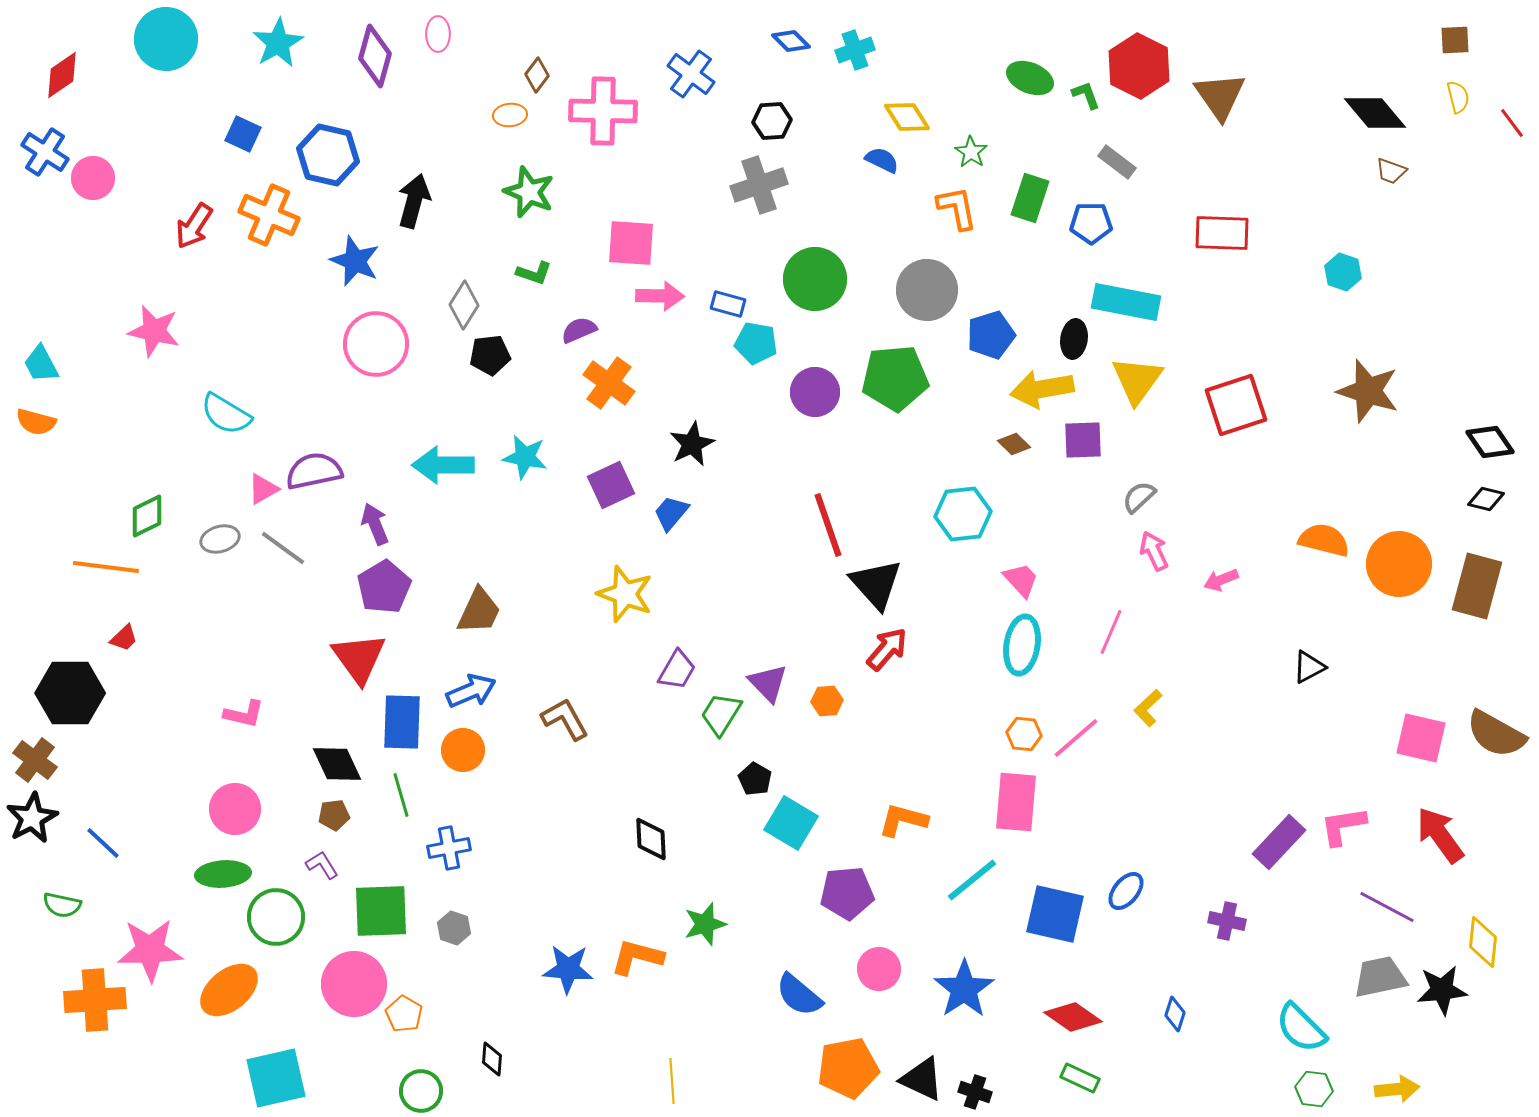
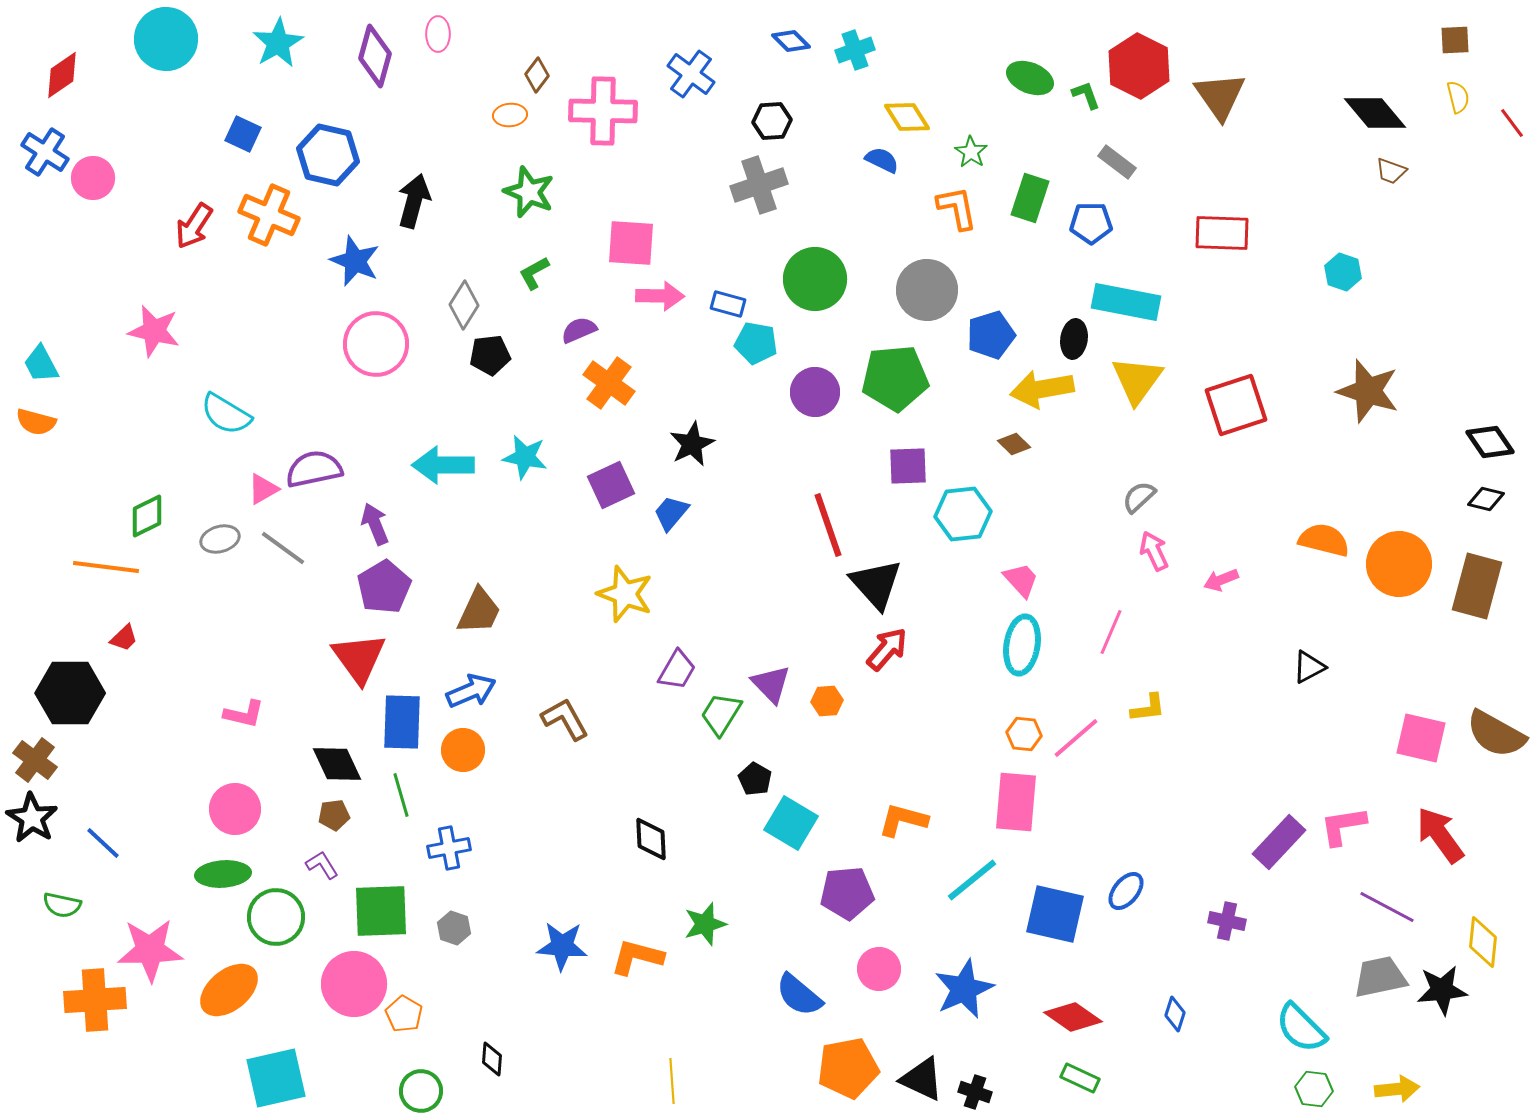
green L-shape at (534, 273): rotated 132 degrees clockwise
purple square at (1083, 440): moved 175 px left, 26 px down
purple semicircle at (314, 471): moved 2 px up
purple triangle at (768, 683): moved 3 px right, 1 px down
yellow L-shape at (1148, 708): rotated 144 degrees counterclockwise
black star at (32, 818): rotated 12 degrees counterclockwise
blue star at (568, 969): moved 6 px left, 23 px up
blue star at (964, 989): rotated 10 degrees clockwise
